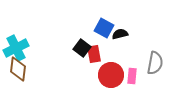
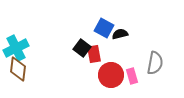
pink rectangle: rotated 21 degrees counterclockwise
